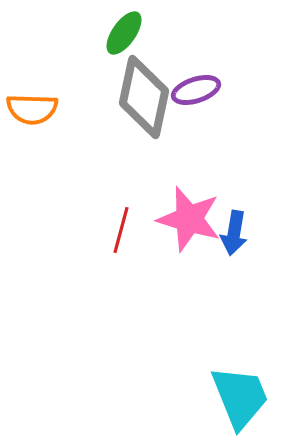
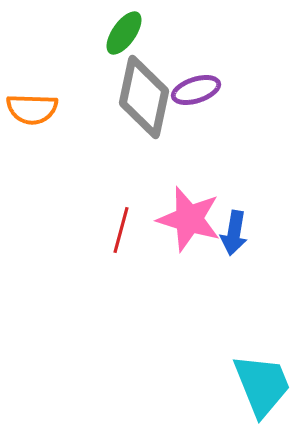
cyan trapezoid: moved 22 px right, 12 px up
